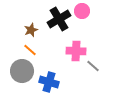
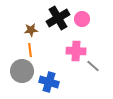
pink circle: moved 8 px down
black cross: moved 1 px left, 1 px up
brown star: rotated 16 degrees clockwise
orange line: rotated 40 degrees clockwise
